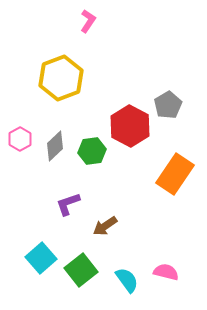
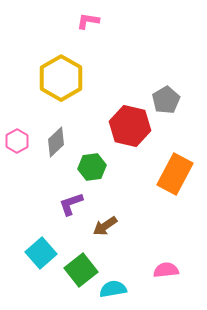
pink L-shape: rotated 115 degrees counterclockwise
yellow hexagon: rotated 9 degrees counterclockwise
gray pentagon: moved 2 px left, 5 px up
red hexagon: rotated 15 degrees counterclockwise
pink hexagon: moved 3 px left, 2 px down
gray diamond: moved 1 px right, 4 px up
green hexagon: moved 16 px down
orange rectangle: rotated 6 degrees counterclockwise
purple L-shape: moved 3 px right
cyan square: moved 5 px up
pink semicircle: moved 2 px up; rotated 20 degrees counterclockwise
cyan semicircle: moved 14 px left, 9 px down; rotated 64 degrees counterclockwise
